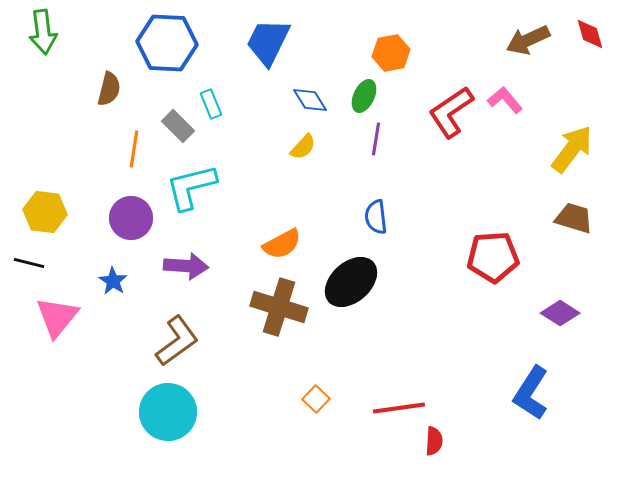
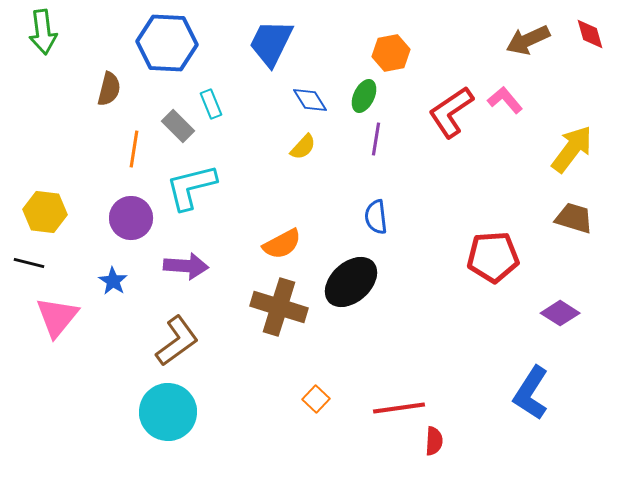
blue trapezoid: moved 3 px right, 1 px down
